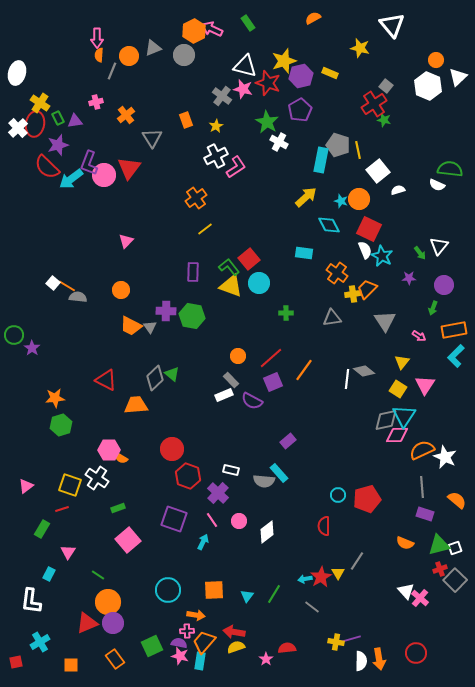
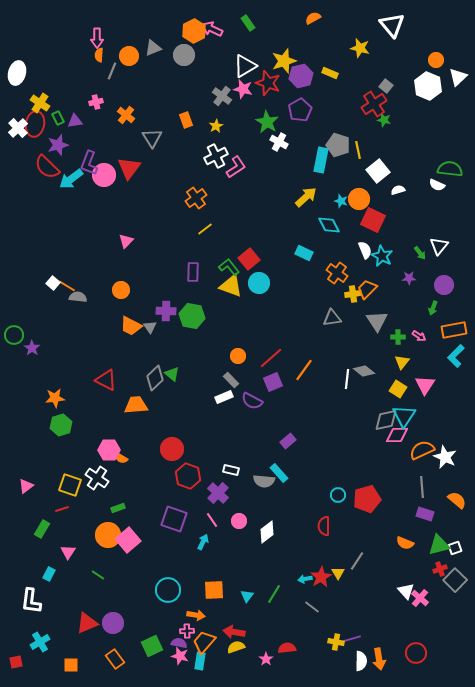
white triangle at (245, 66): rotated 45 degrees counterclockwise
orange cross at (126, 115): rotated 12 degrees counterclockwise
red square at (369, 229): moved 4 px right, 9 px up
cyan rectangle at (304, 253): rotated 18 degrees clockwise
green cross at (286, 313): moved 112 px right, 24 px down
gray triangle at (385, 321): moved 8 px left
white rectangle at (224, 395): moved 2 px down
orange circle at (108, 602): moved 67 px up
